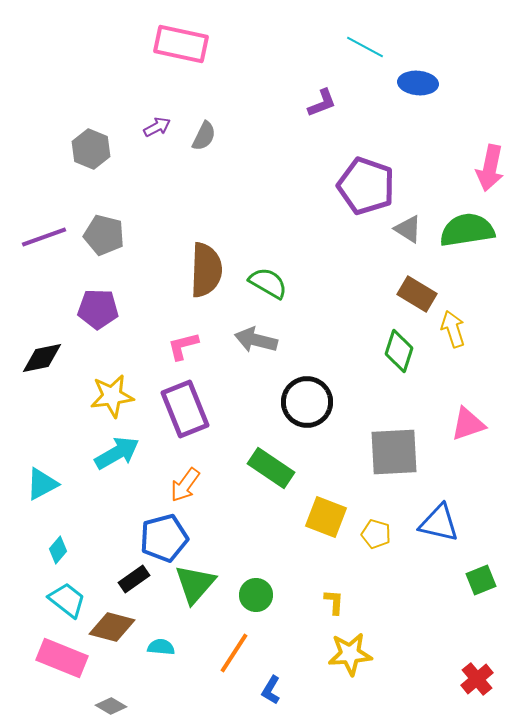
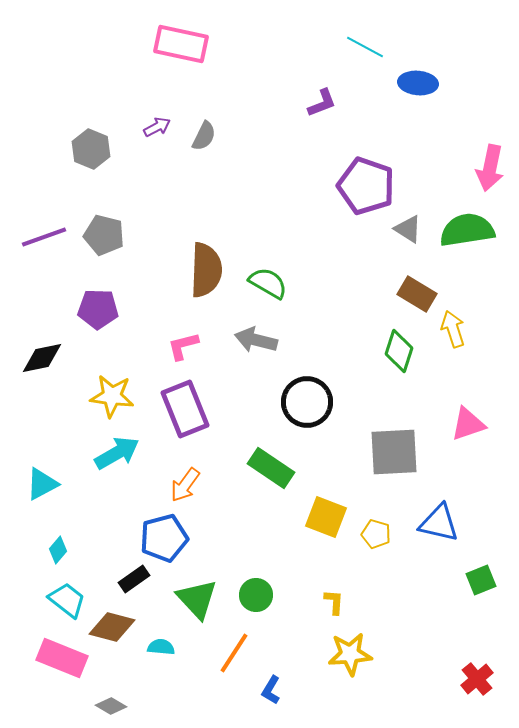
yellow star at (112, 396): rotated 15 degrees clockwise
green triangle at (195, 584): moved 2 px right, 15 px down; rotated 24 degrees counterclockwise
